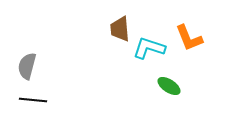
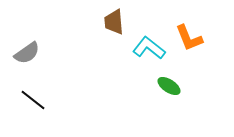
brown trapezoid: moved 6 px left, 7 px up
cyan L-shape: rotated 20 degrees clockwise
gray semicircle: moved 13 px up; rotated 140 degrees counterclockwise
black line: rotated 32 degrees clockwise
